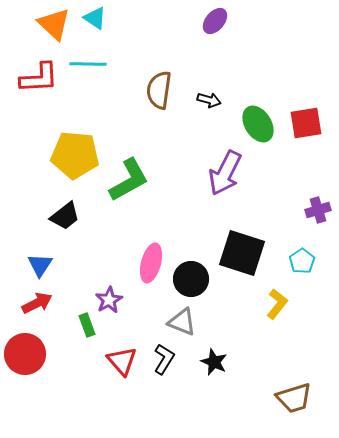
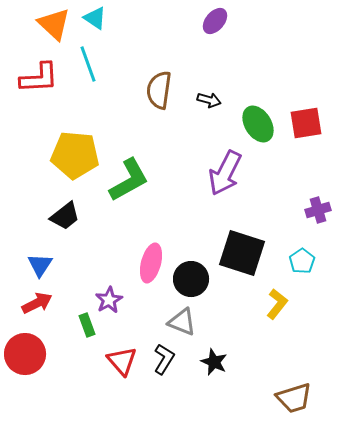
cyan line: rotated 69 degrees clockwise
